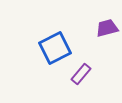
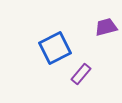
purple trapezoid: moved 1 px left, 1 px up
